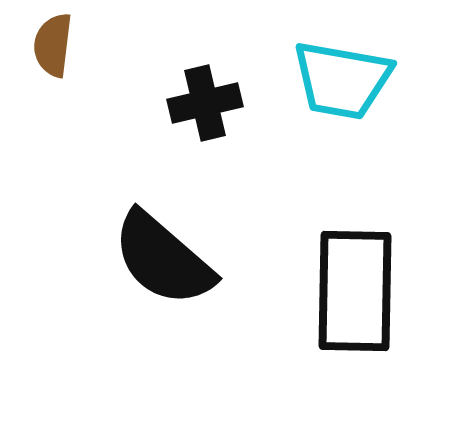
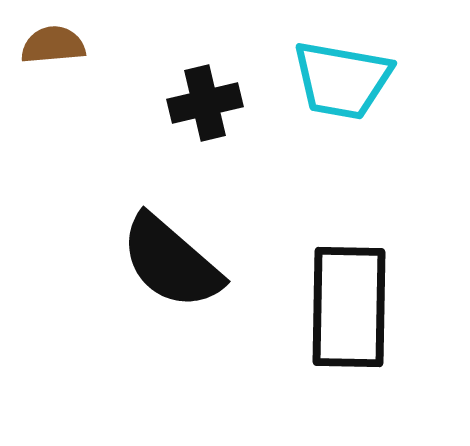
brown semicircle: rotated 78 degrees clockwise
black semicircle: moved 8 px right, 3 px down
black rectangle: moved 6 px left, 16 px down
